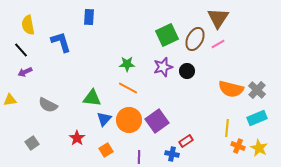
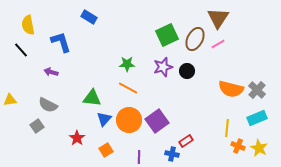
blue rectangle: rotated 63 degrees counterclockwise
purple arrow: moved 26 px right; rotated 40 degrees clockwise
gray square: moved 5 px right, 17 px up
